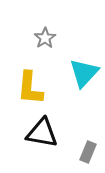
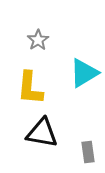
gray star: moved 7 px left, 2 px down
cyan triangle: rotated 16 degrees clockwise
gray rectangle: rotated 30 degrees counterclockwise
